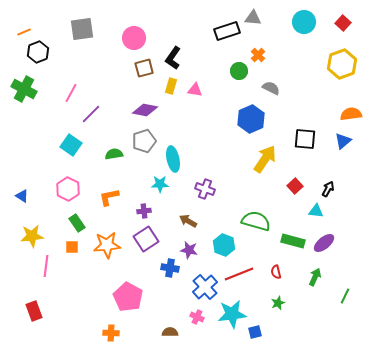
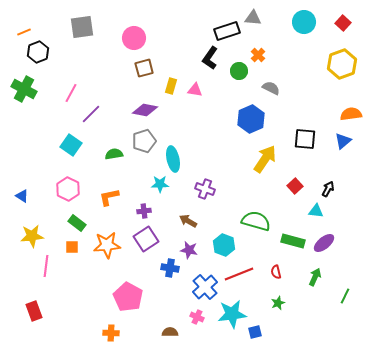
gray square at (82, 29): moved 2 px up
black L-shape at (173, 58): moved 37 px right
green rectangle at (77, 223): rotated 18 degrees counterclockwise
